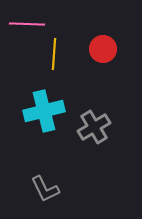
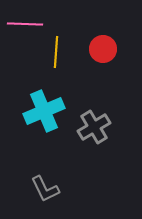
pink line: moved 2 px left
yellow line: moved 2 px right, 2 px up
cyan cross: rotated 9 degrees counterclockwise
